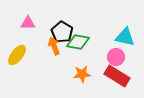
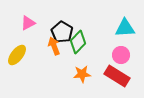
pink triangle: rotated 28 degrees counterclockwise
cyan triangle: moved 9 px up; rotated 15 degrees counterclockwise
green diamond: rotated 55 degrees counterclockwise
pink circle: moved 5 px right, 2 px up
